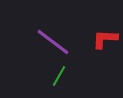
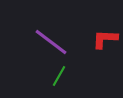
purple line: moved 2 px left
